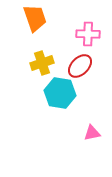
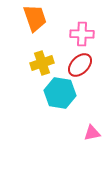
pink cross: moved 6 px left
red ellipse: moved 1 px up
